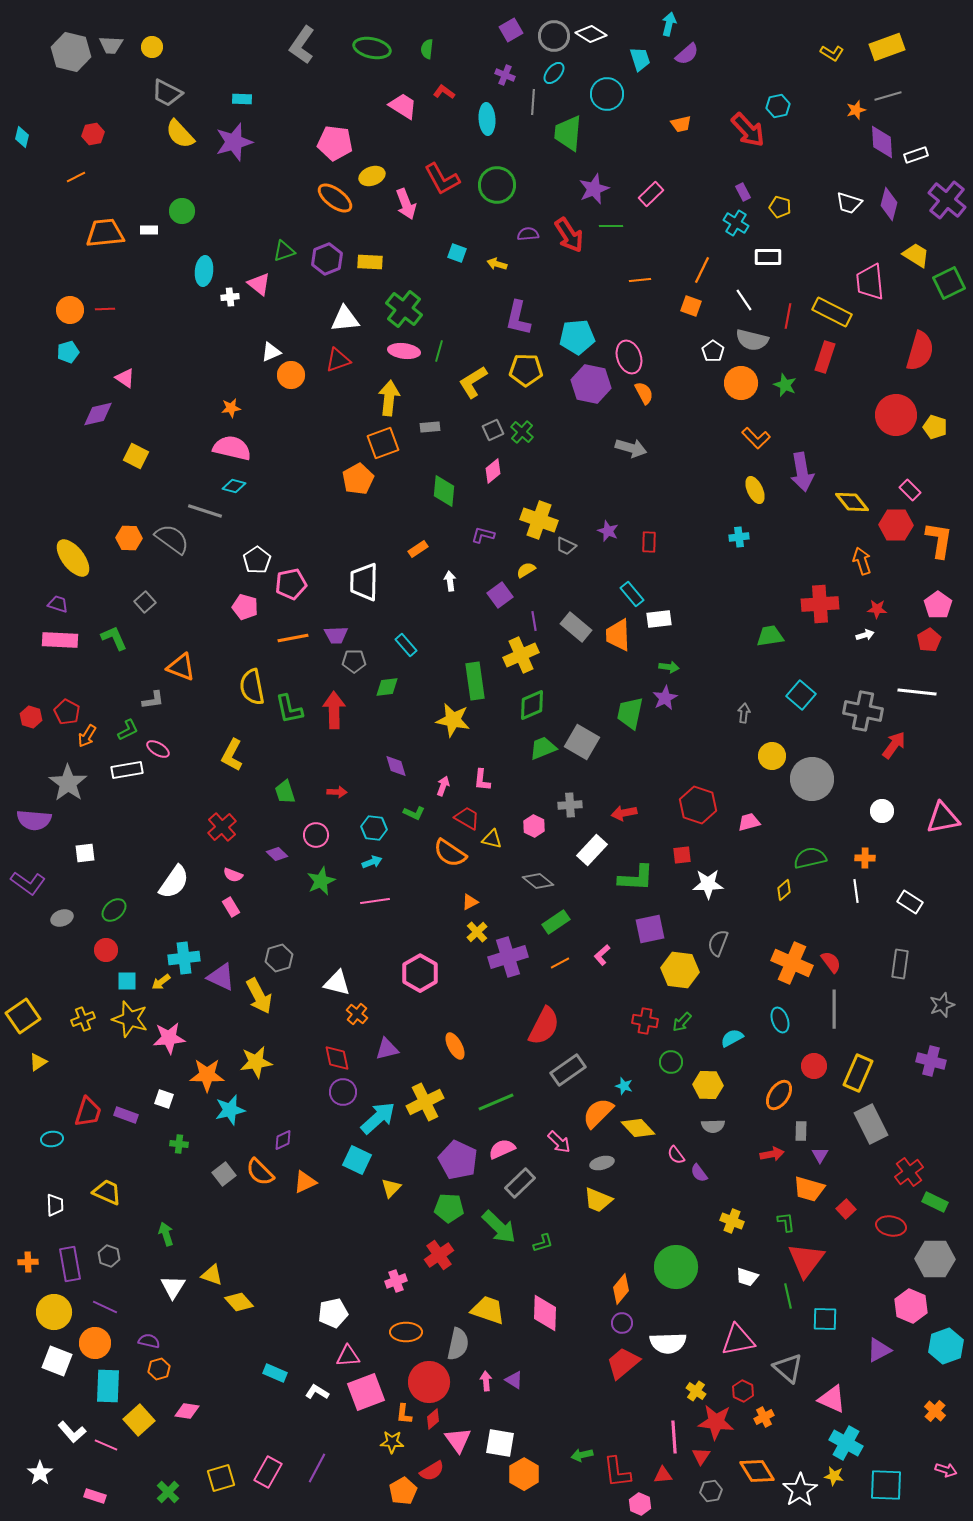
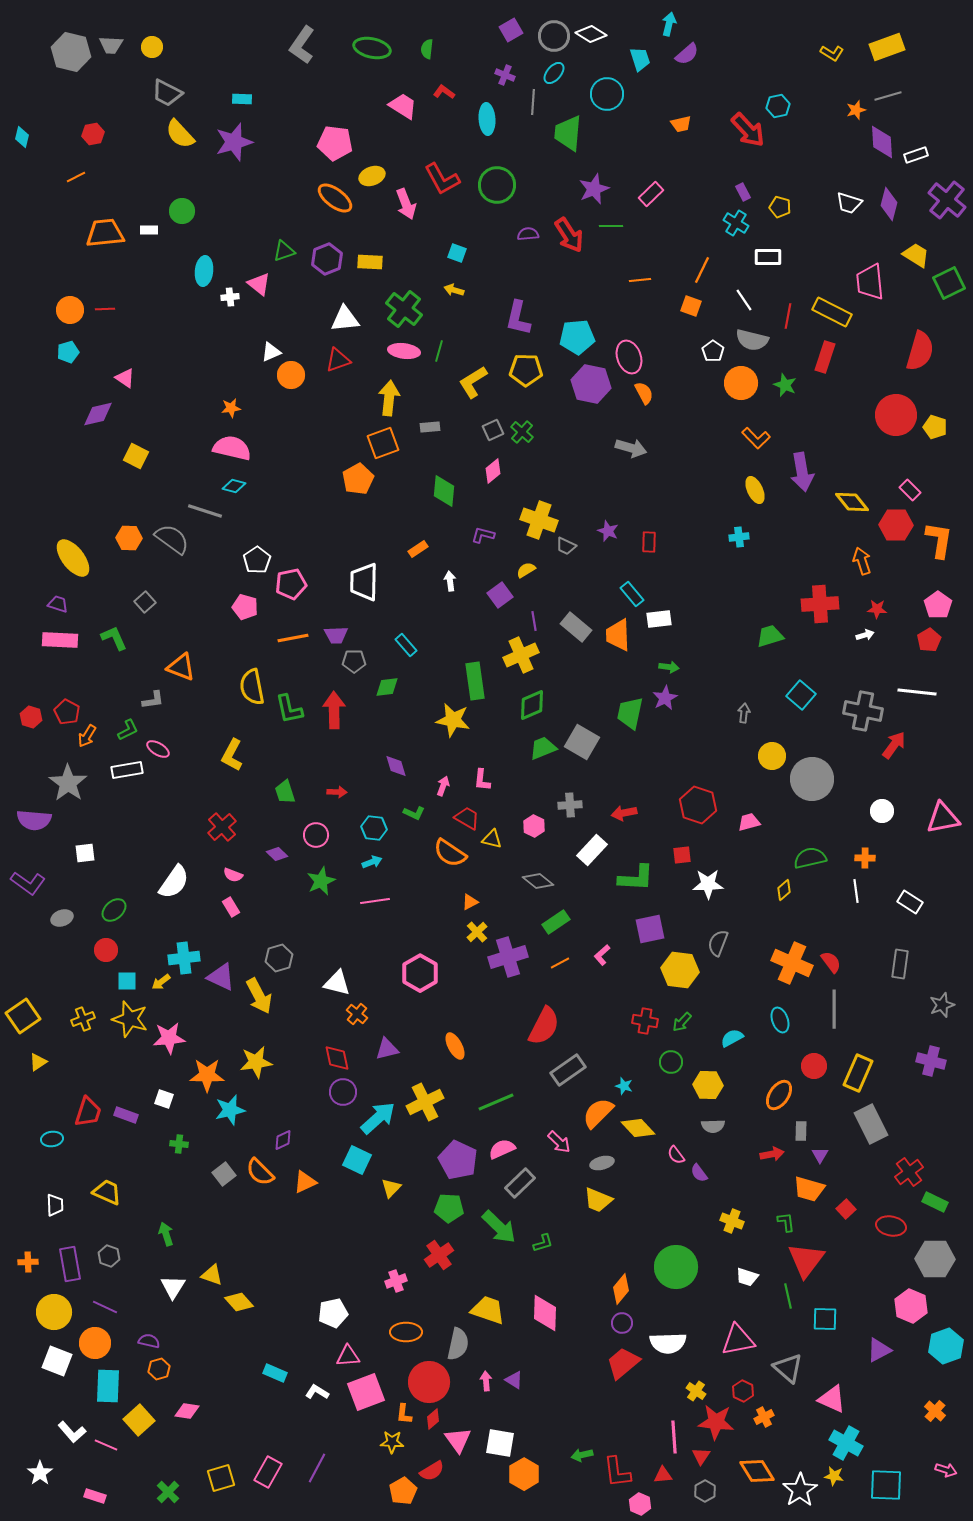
yellow arrow at (497, 264): moved 43 px left, 26 px down
green trapezoid at (770, 636): rotated 8 degrees counterclockwise
gray hexagon at (711, 1491): moved 6 px left; rotated 20 degrees counterclockwise
